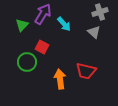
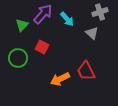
purple arrow: rotated 10 degrees clockwise
cyan arrow: moved 3 px right, 5 px up
gray triangle: moved 2 px left, 1 px down
green circle: moved 9 px left, 4 px up
red trapezoid: rotated 50 degrees clockwise
orange arrow: rotated 108 degrees counterclockwise
